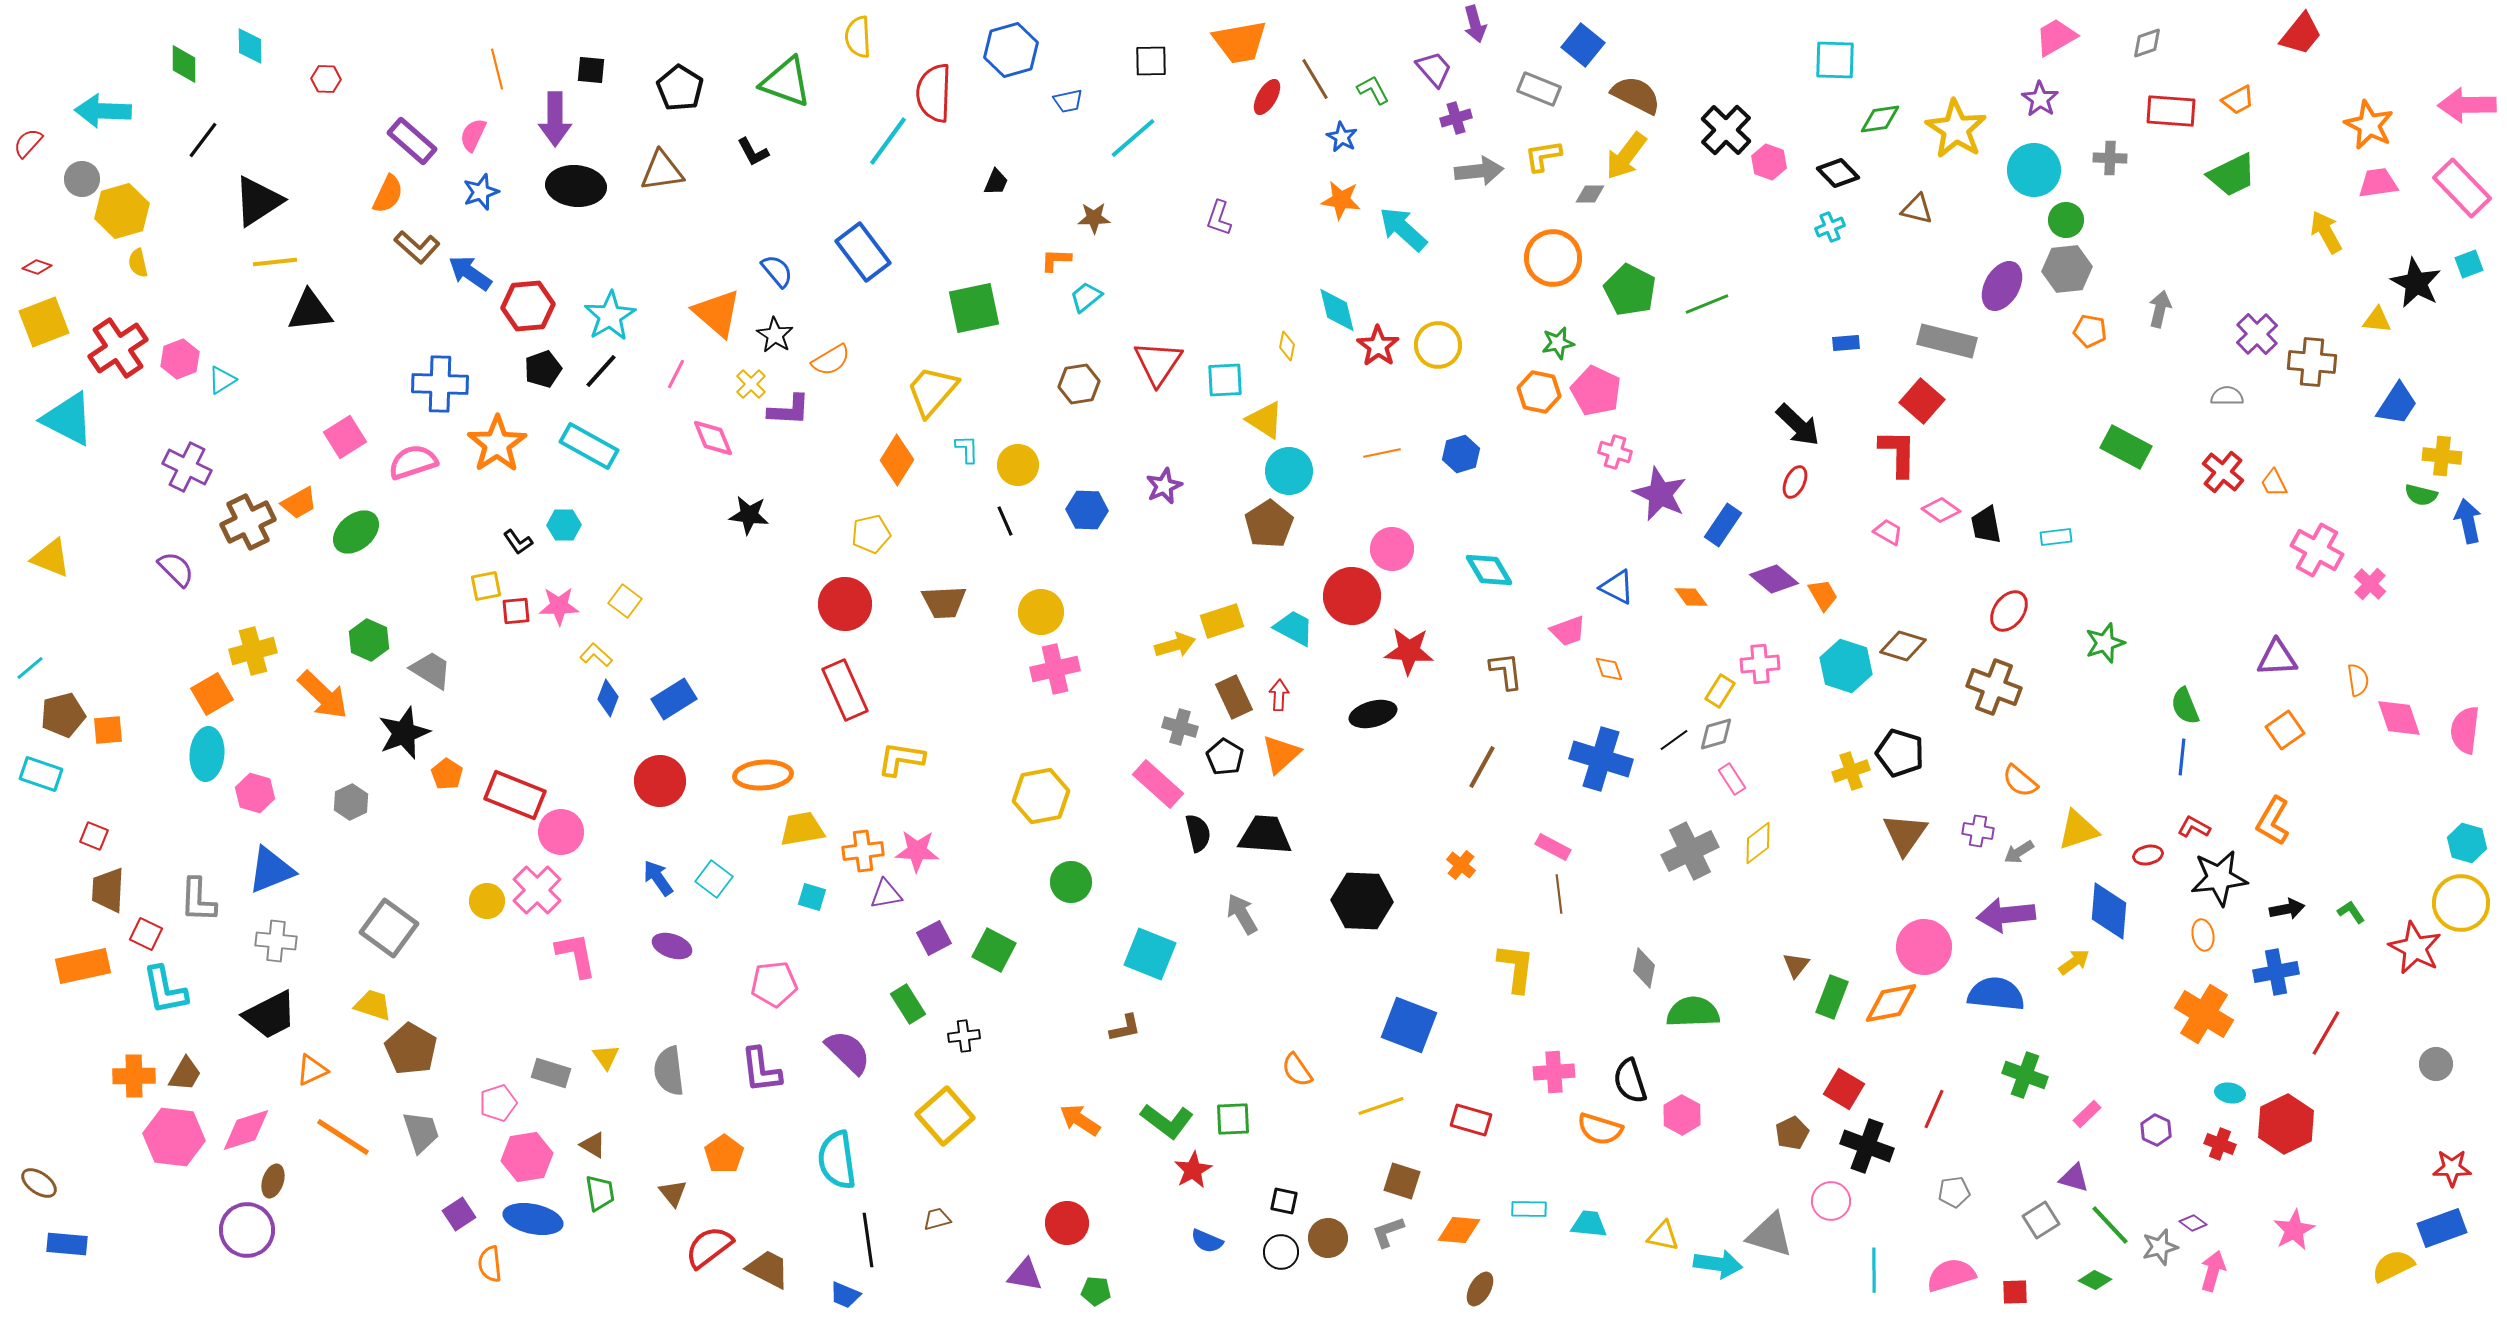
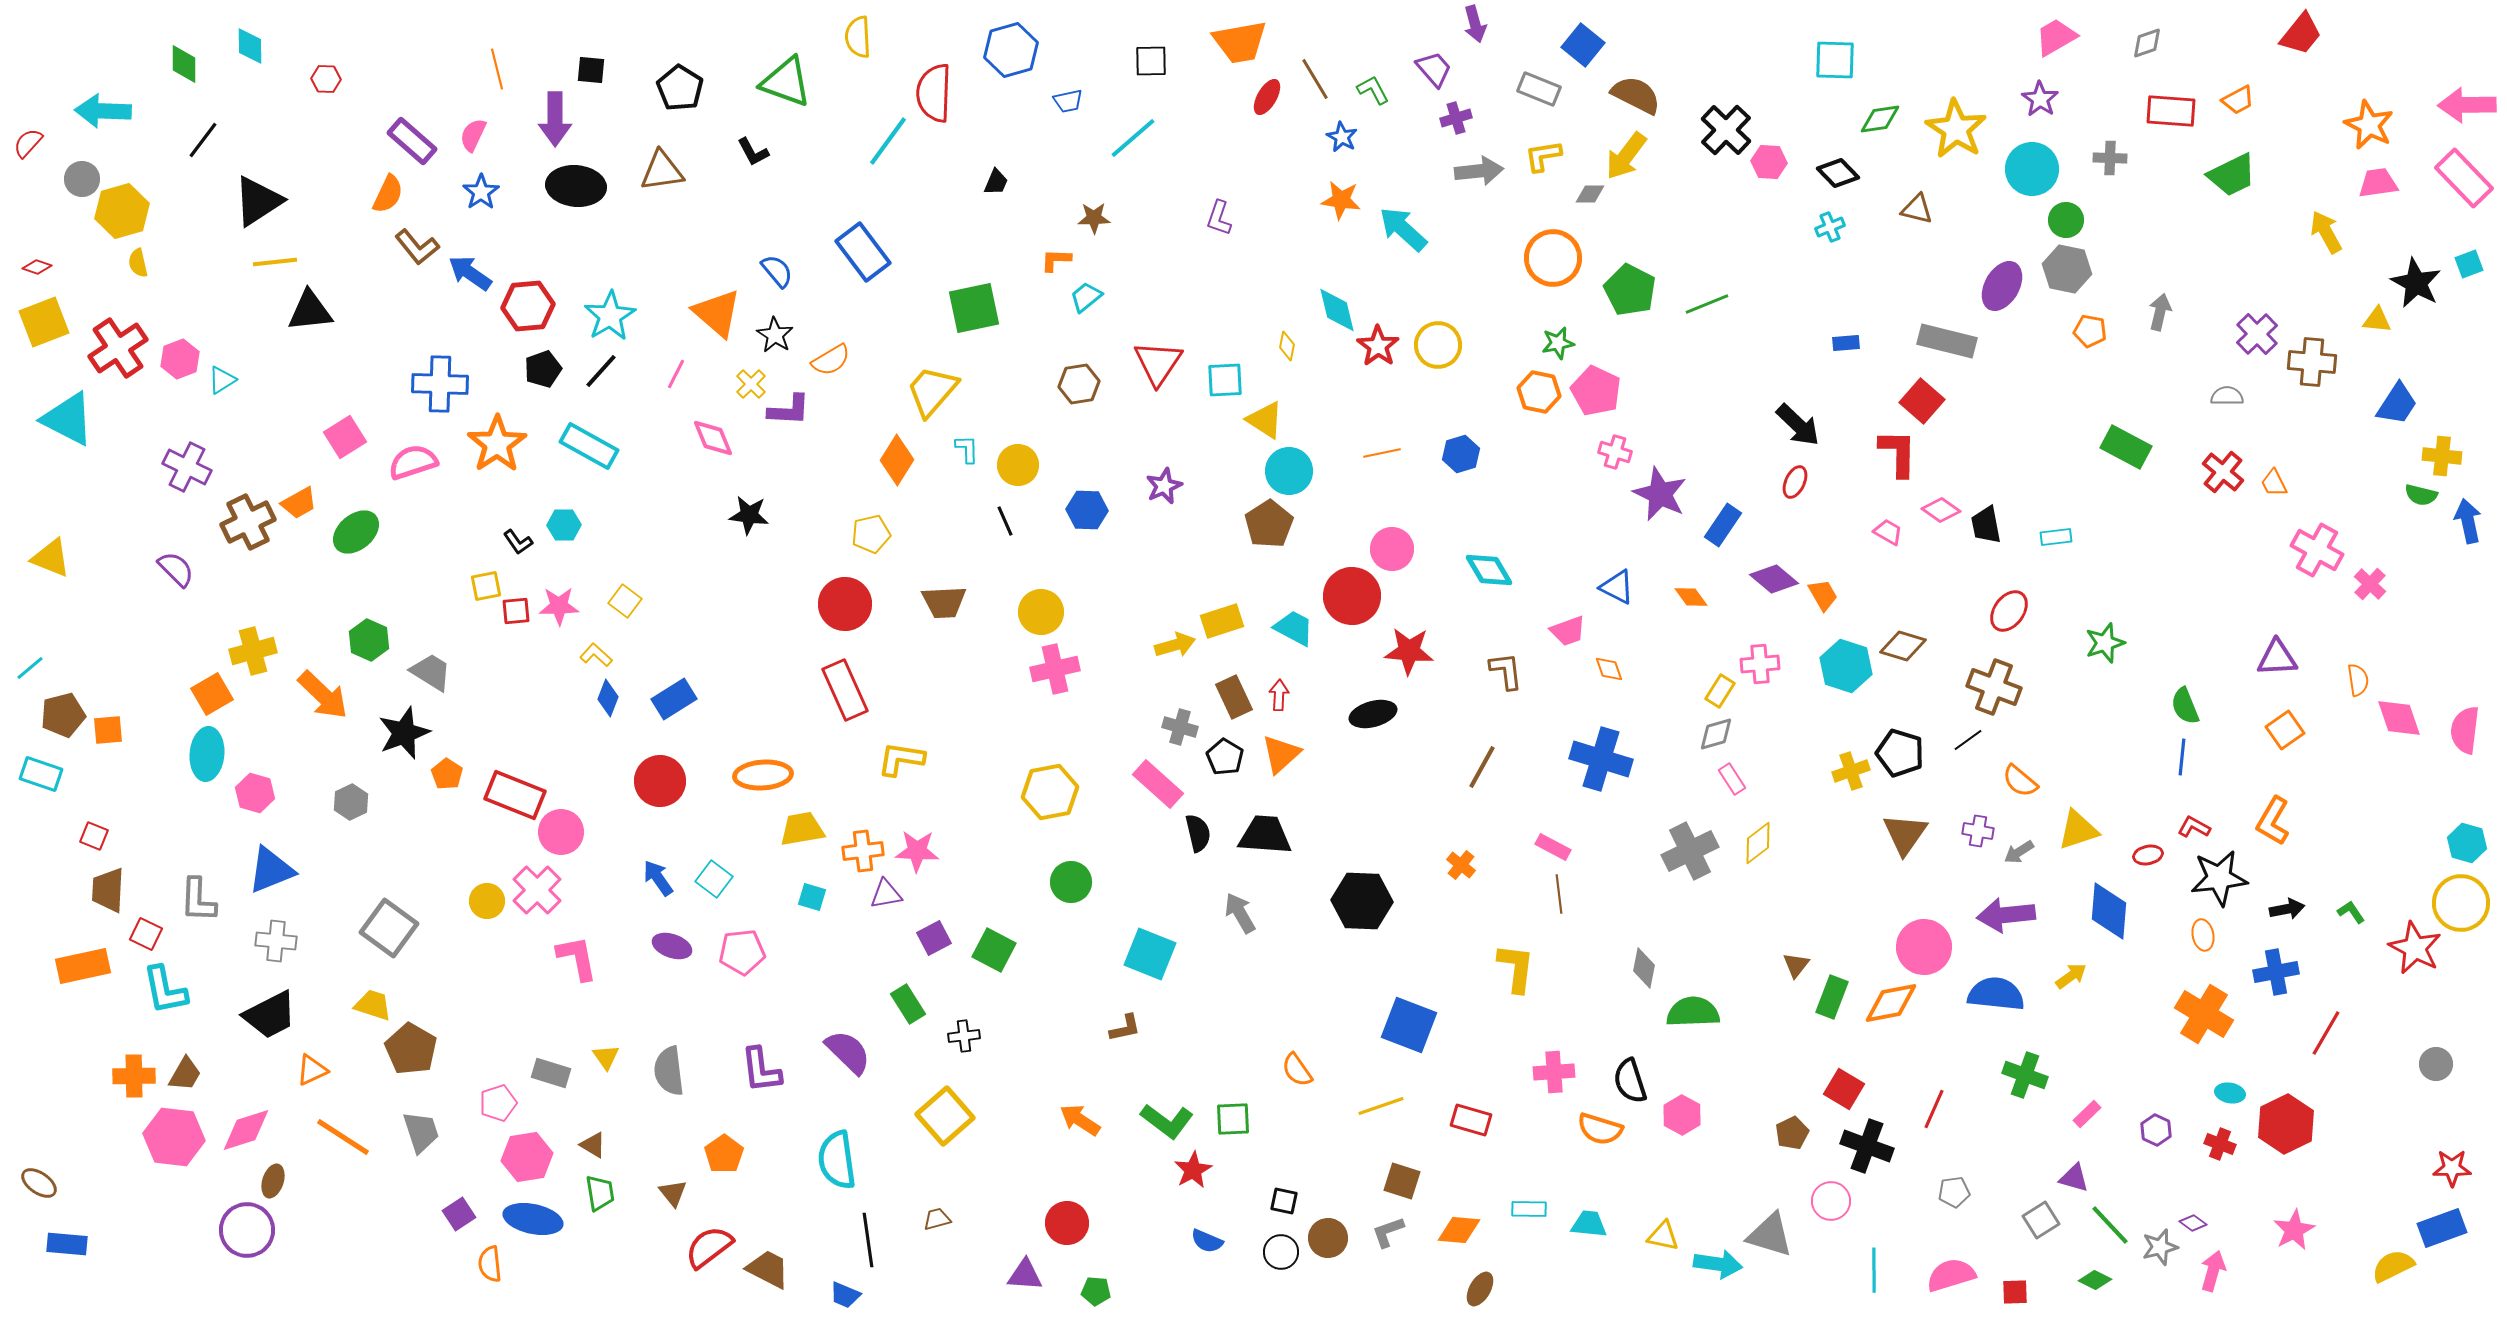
pink hexagon at (1769, 162): rotated 16 degrees counterclockwise
cyan circle at (2034, 170): moved 2 px left, 1 px up
pink rectangle at (2462, 188): moved 2 px right, 10 px up
blue star at (481, 192): rotated 15 degrees counterclockwise
brown L-shape at (417, 247): rotated 9 degrees clockwise
gray hexagon at (2067, 269): rotated 18 degrees clockwise
gray arrow at (2160, 309): moved 3 px down
gray trapezoid at (431, 670): moved 2 px down
black line at (1674, 740): moved 294 px right
yellow hexagon at (1041, 796): moved 9 px right, 4 px up
gray arrow at (1242, 914): moved 2 px left, 1 px up
pink L-shape at (576, 955): moved 1 px right, 3 px down
yellow arrow at (2074, 962): moved 3 px left, 14 px down
pink pentagon at (774, 984): moved 32 px left, 32 px up
purple triangle at (1025, 1275): rotated 6 degrees counterclockwise
